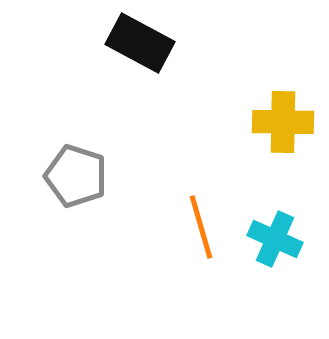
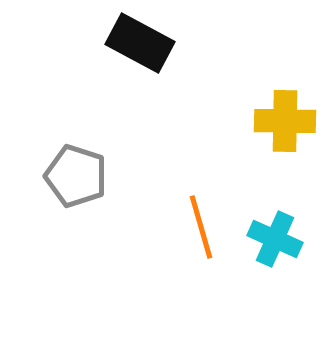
yellow cross: moved 2 px right, 1 px up
